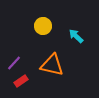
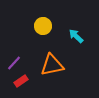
orange triangle: rotated 25 degrees counterclockwise
